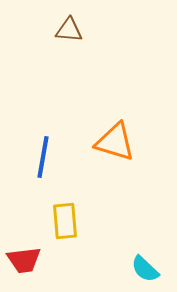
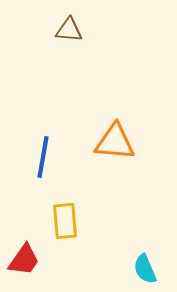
orange triangle: rotated 12 degrees counterclockwise
red trapezoid: rotated 48 degrees counterclockwise
cyan semicircle: rotated 24 degrees clockwise
